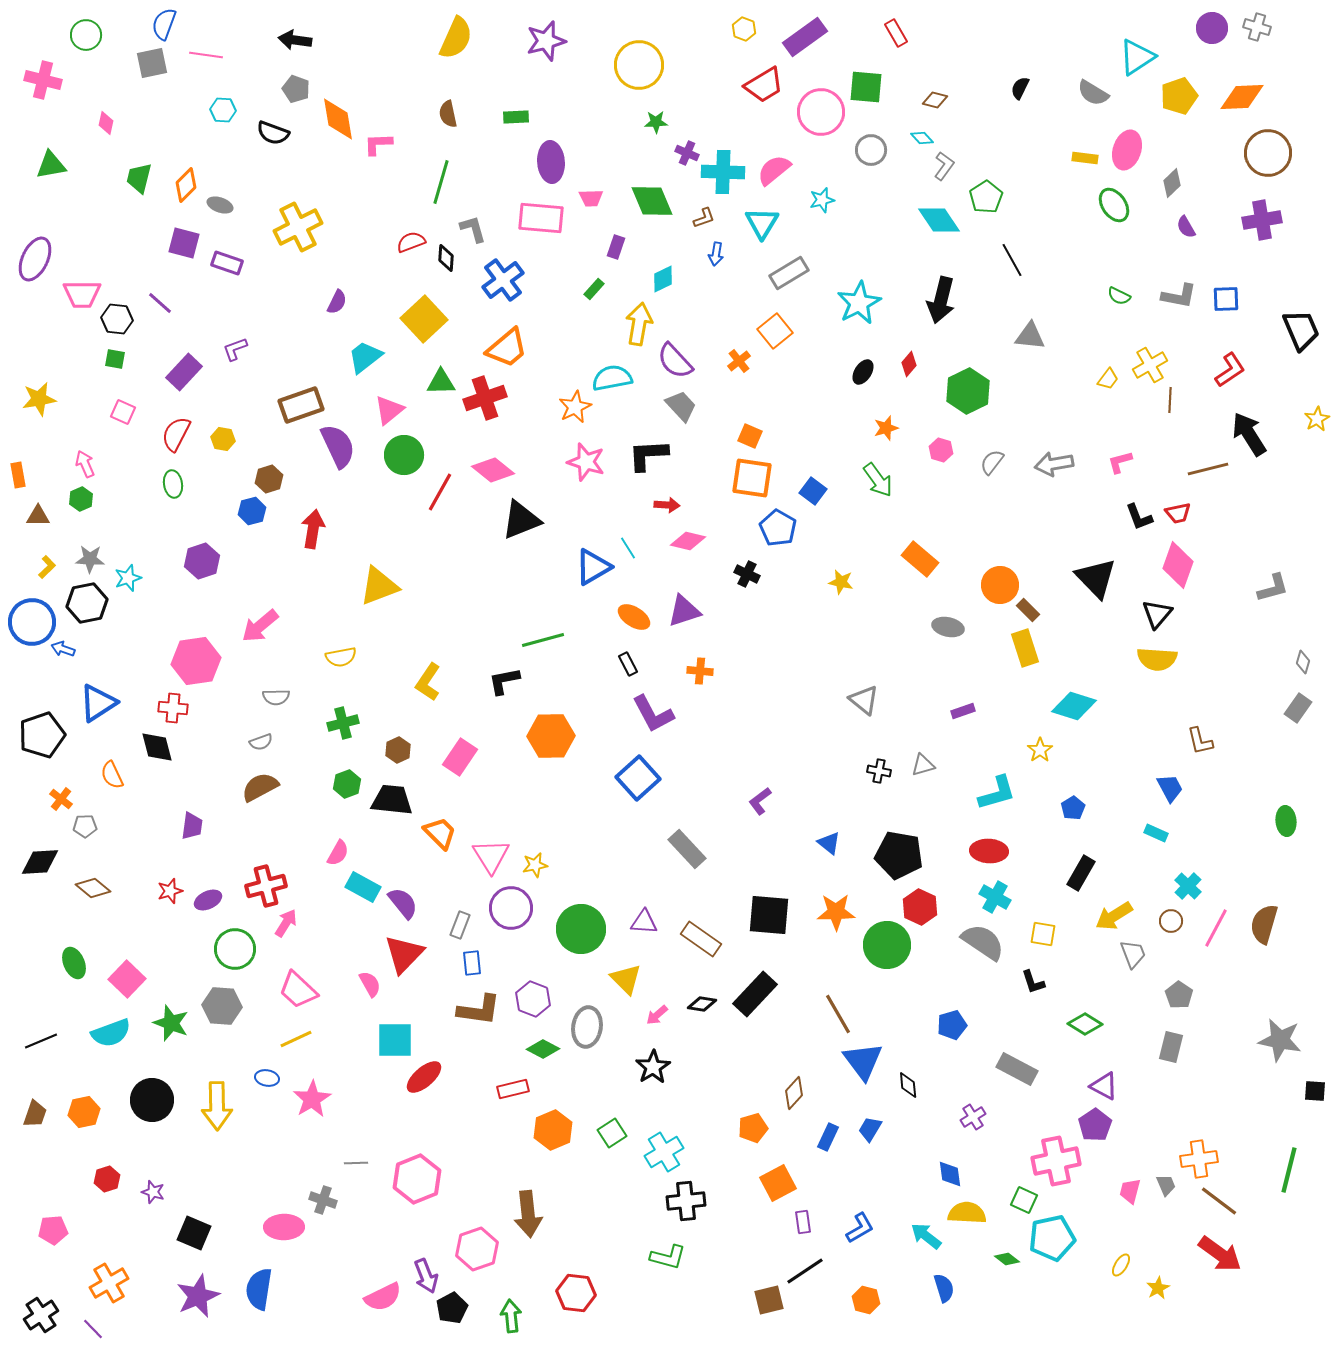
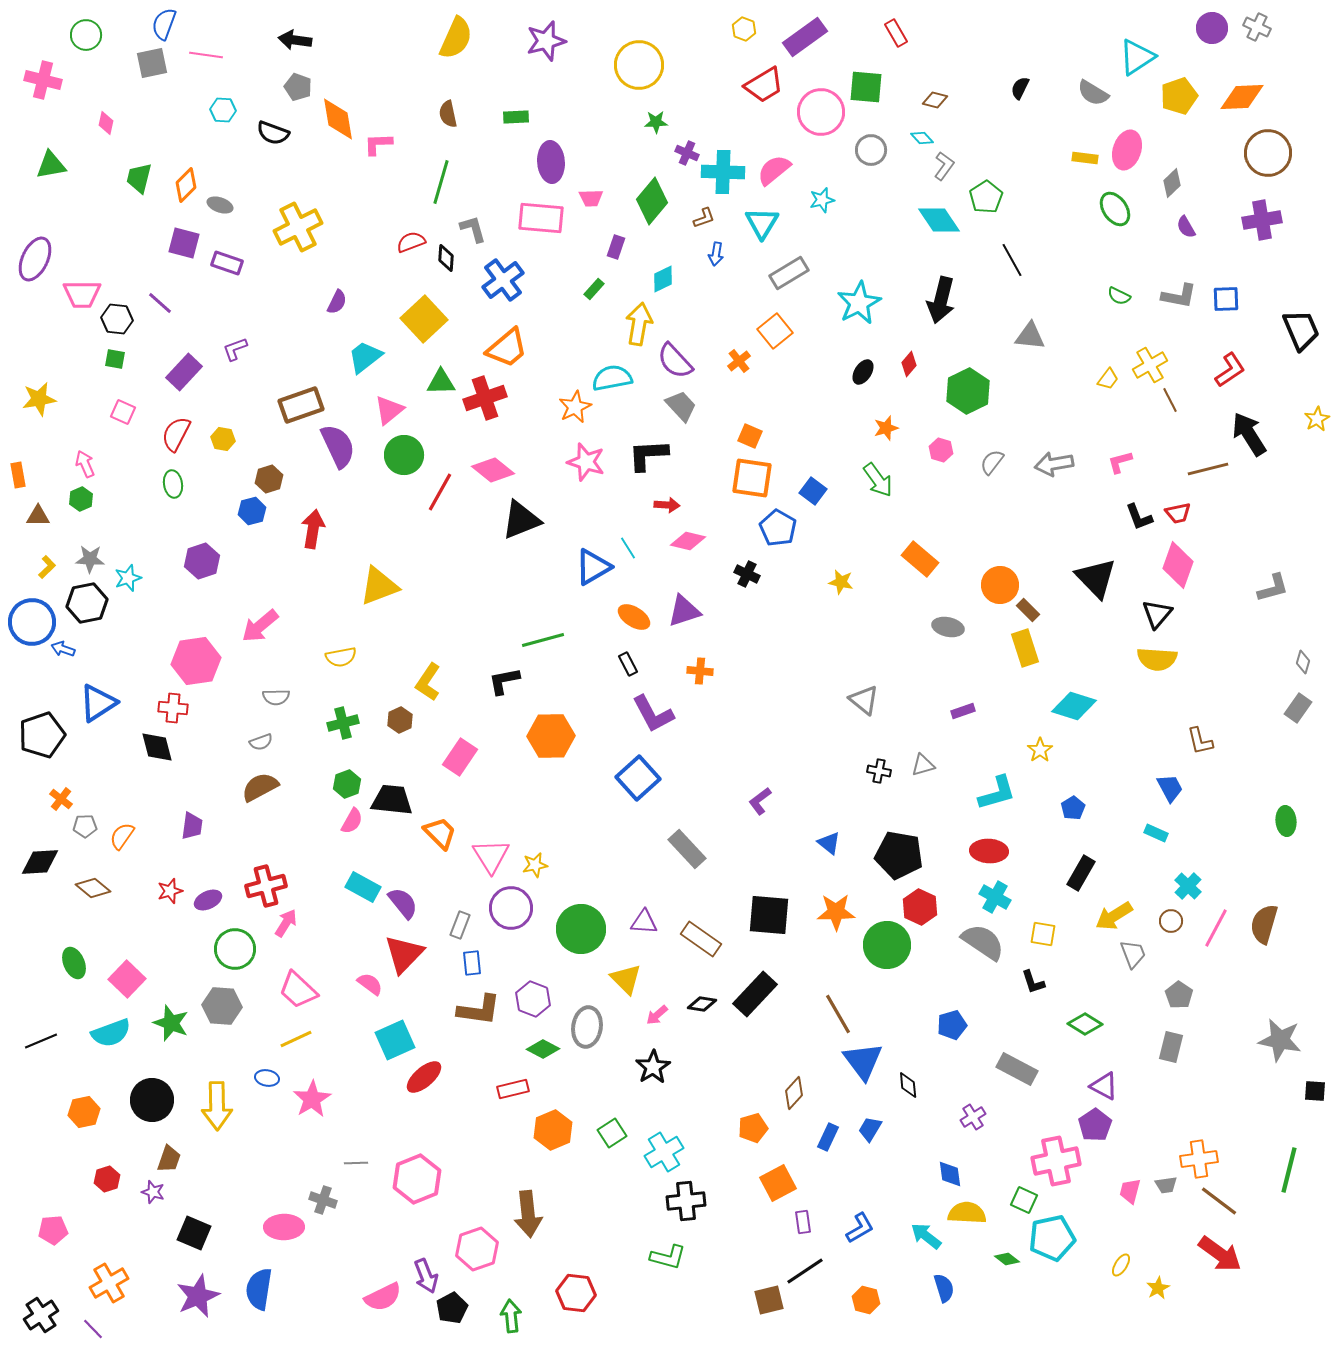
gray cross at (1257, 27): rotated 8 degrees clockwise
gray pentagon at (296, 89): moved 2 px right, 2 px up
green diamond at (652, 201): rotated 63 degrees clockwise
green ellipse at (1114, 205): moved 1 px right, 4 px down
brown line at (1170, 400): rotated 30 degrees counterclockwise
brown hexagon at (398, 750): moved 2 px right, 30 px up
orange semicircle at (112, 775): moved 10 px right, 61 px down; rotated 60 degrees clockwise
pink semicircle at (338, 853): moved 14 px right, 32 px up
pink semicircle at (370, 984): rotated 24 degrees counterclockwise
cyan square at (395, 1040): rotated 24 degrees counterclockwise
brown trapezoid at (35, 1114): moved 134 px right, 45 px down
gray trapezoid at (1166, 1185): rotated 105 degrees clockwise
